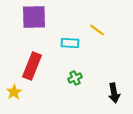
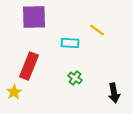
red rectangle: moved 3 px left
green cross: rotated 32 degrees counterclockwise
